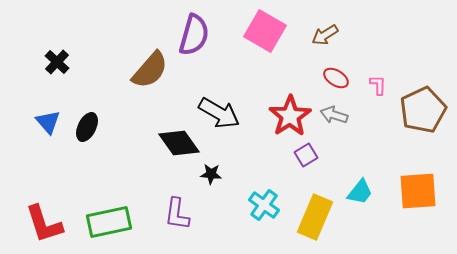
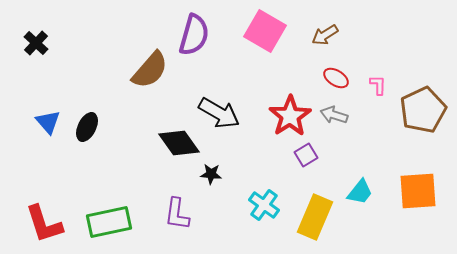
black cross: moved 21 px left, 19 px up
